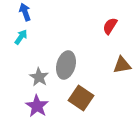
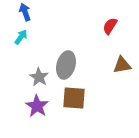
brown square: moved 7 px left; rotated 30 degrees counterclockwise
